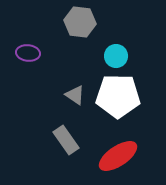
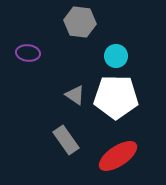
white pentagon: moved 2 px left, 1 px down
